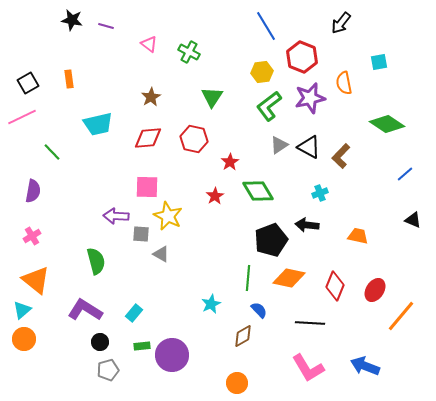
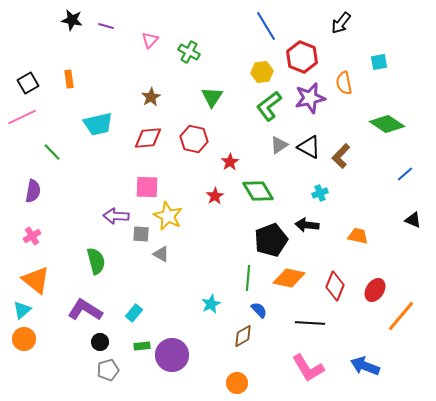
pink triangle at (149, 44): moved 1 px right, 4 px up; rotated 36 degrees clockwise
